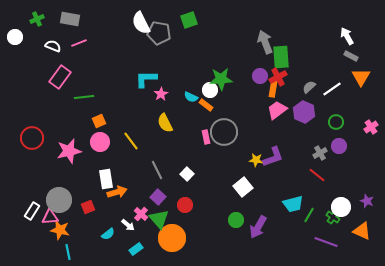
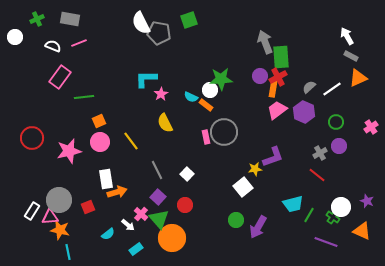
orange triangle at (361, 77): moved 3 px left, 1 px down; rotated 36 degrees clockwise
yellow star at (256, 160): moved 1 px left, 9 px down; rotated 16 degrees counterclockwise
